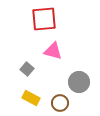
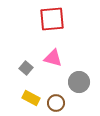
red square: moved 8 px right
pink triangle: moved 7 px down
gray square: moved 1 px left, 1 px up
brown circle: moved 4 px left
